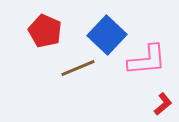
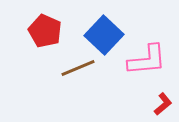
blue square: moved 3 px left
